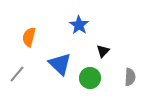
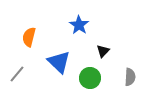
blue triangle: moved 1 px left, 2 px up
